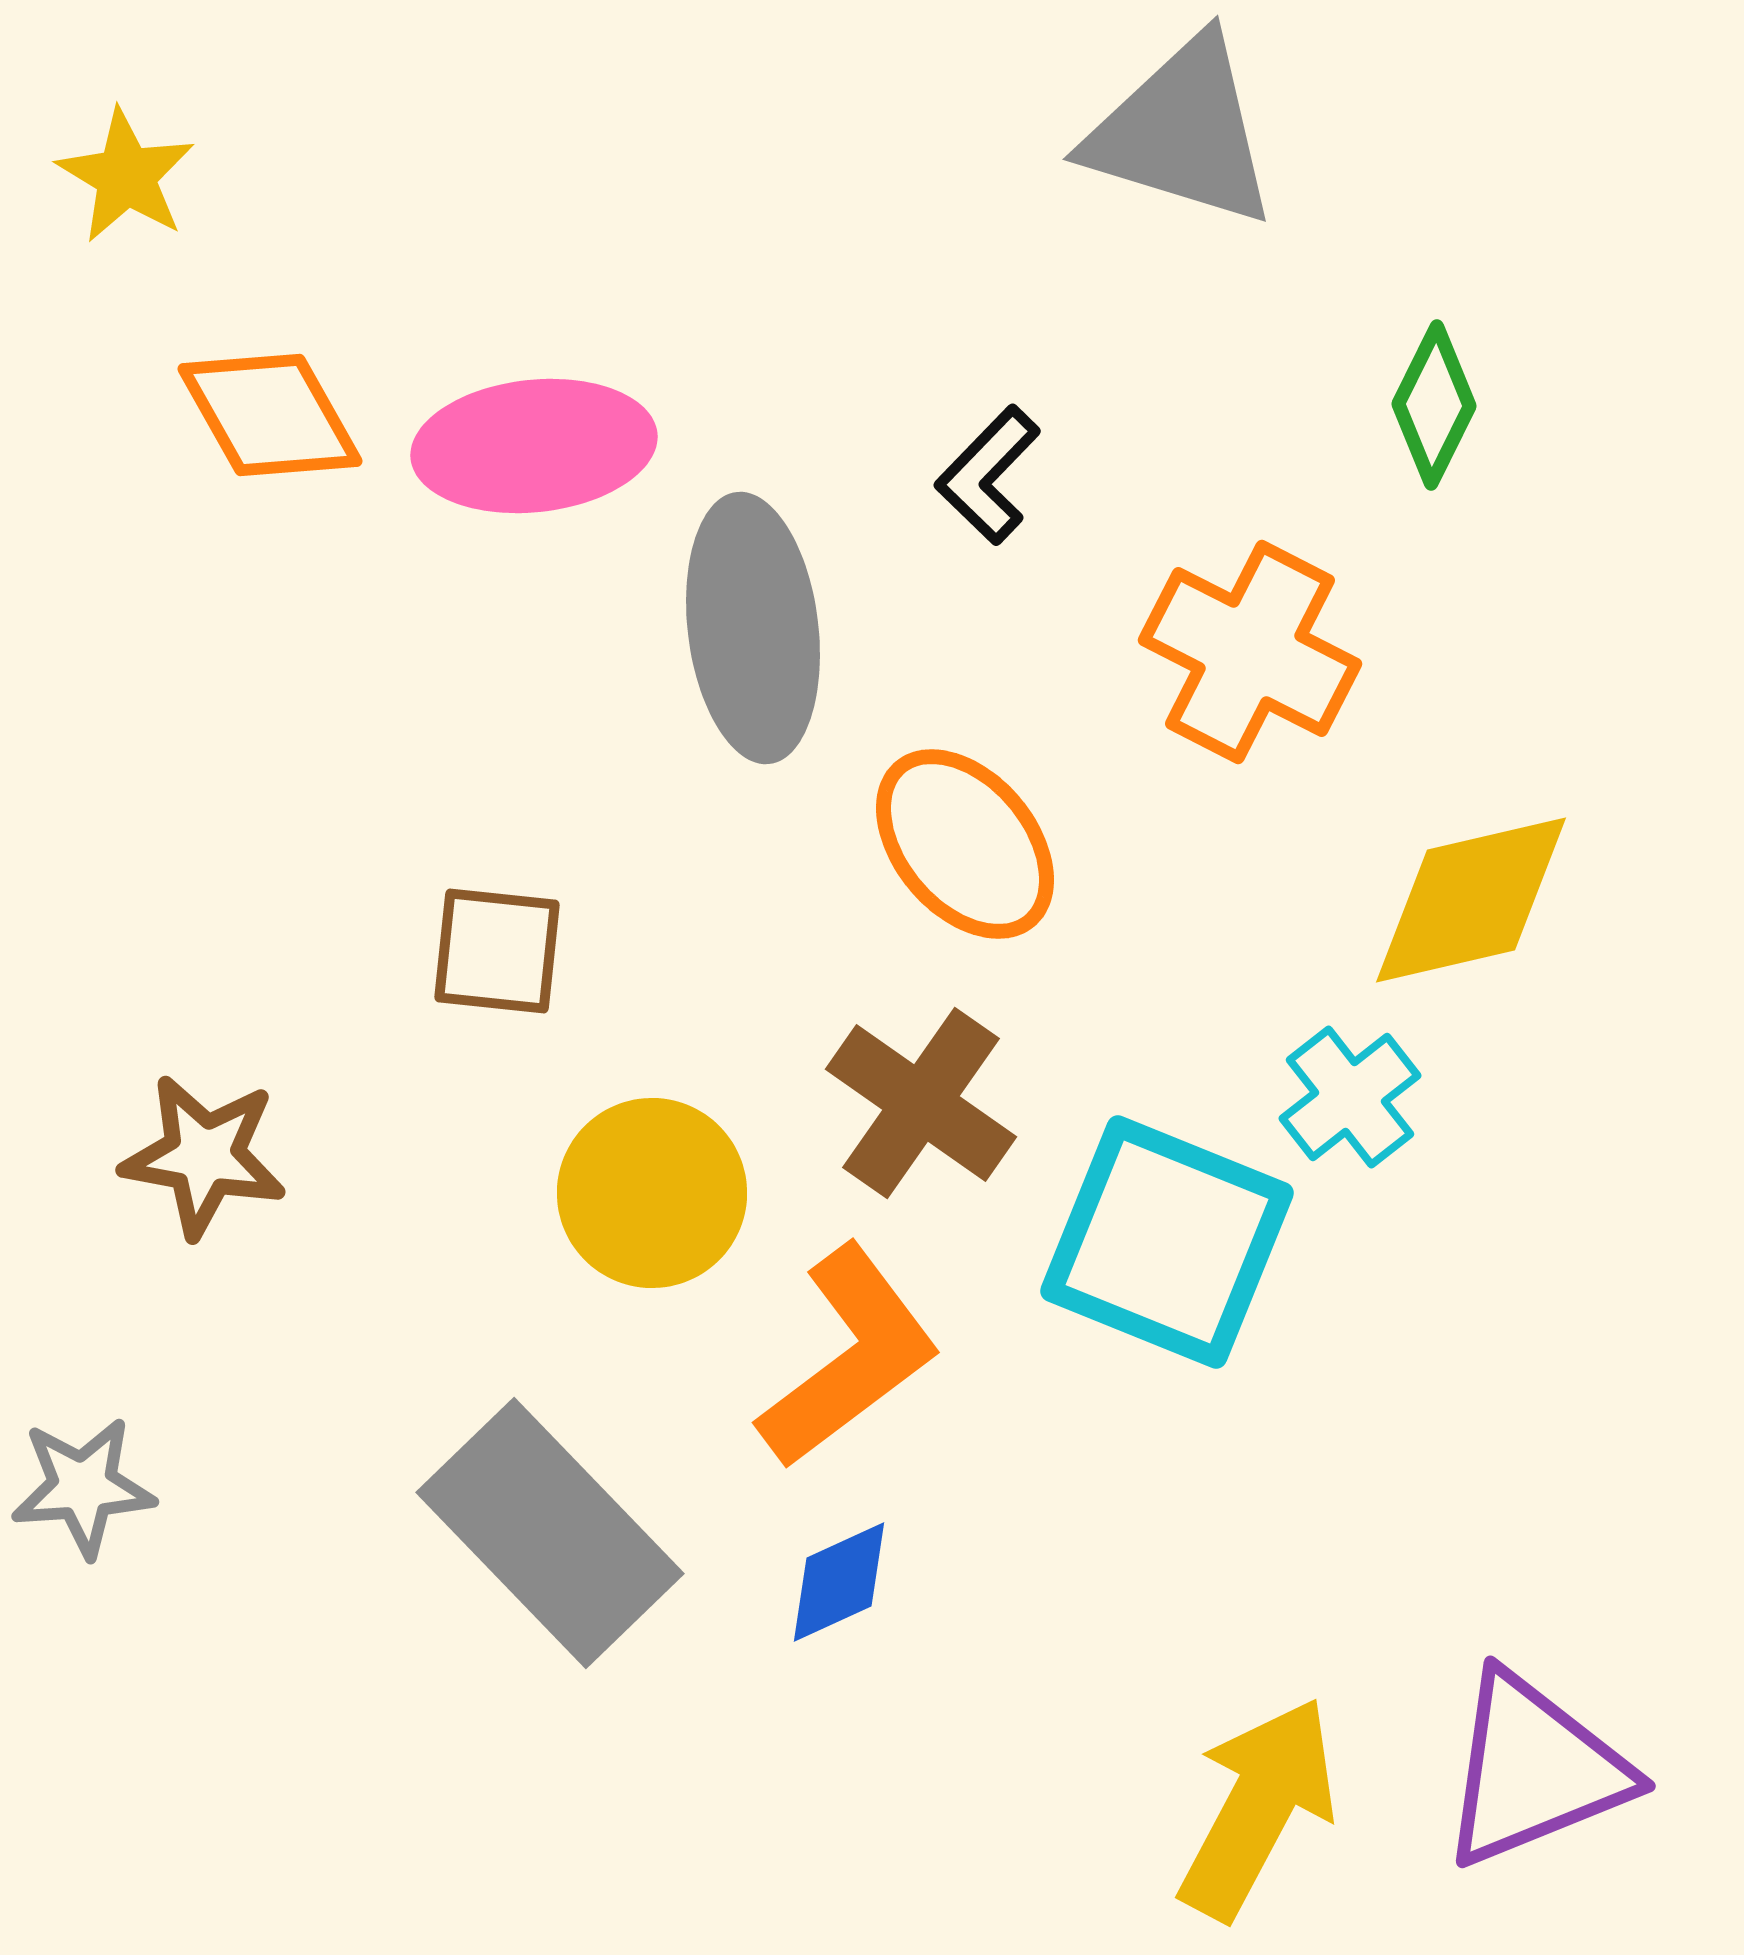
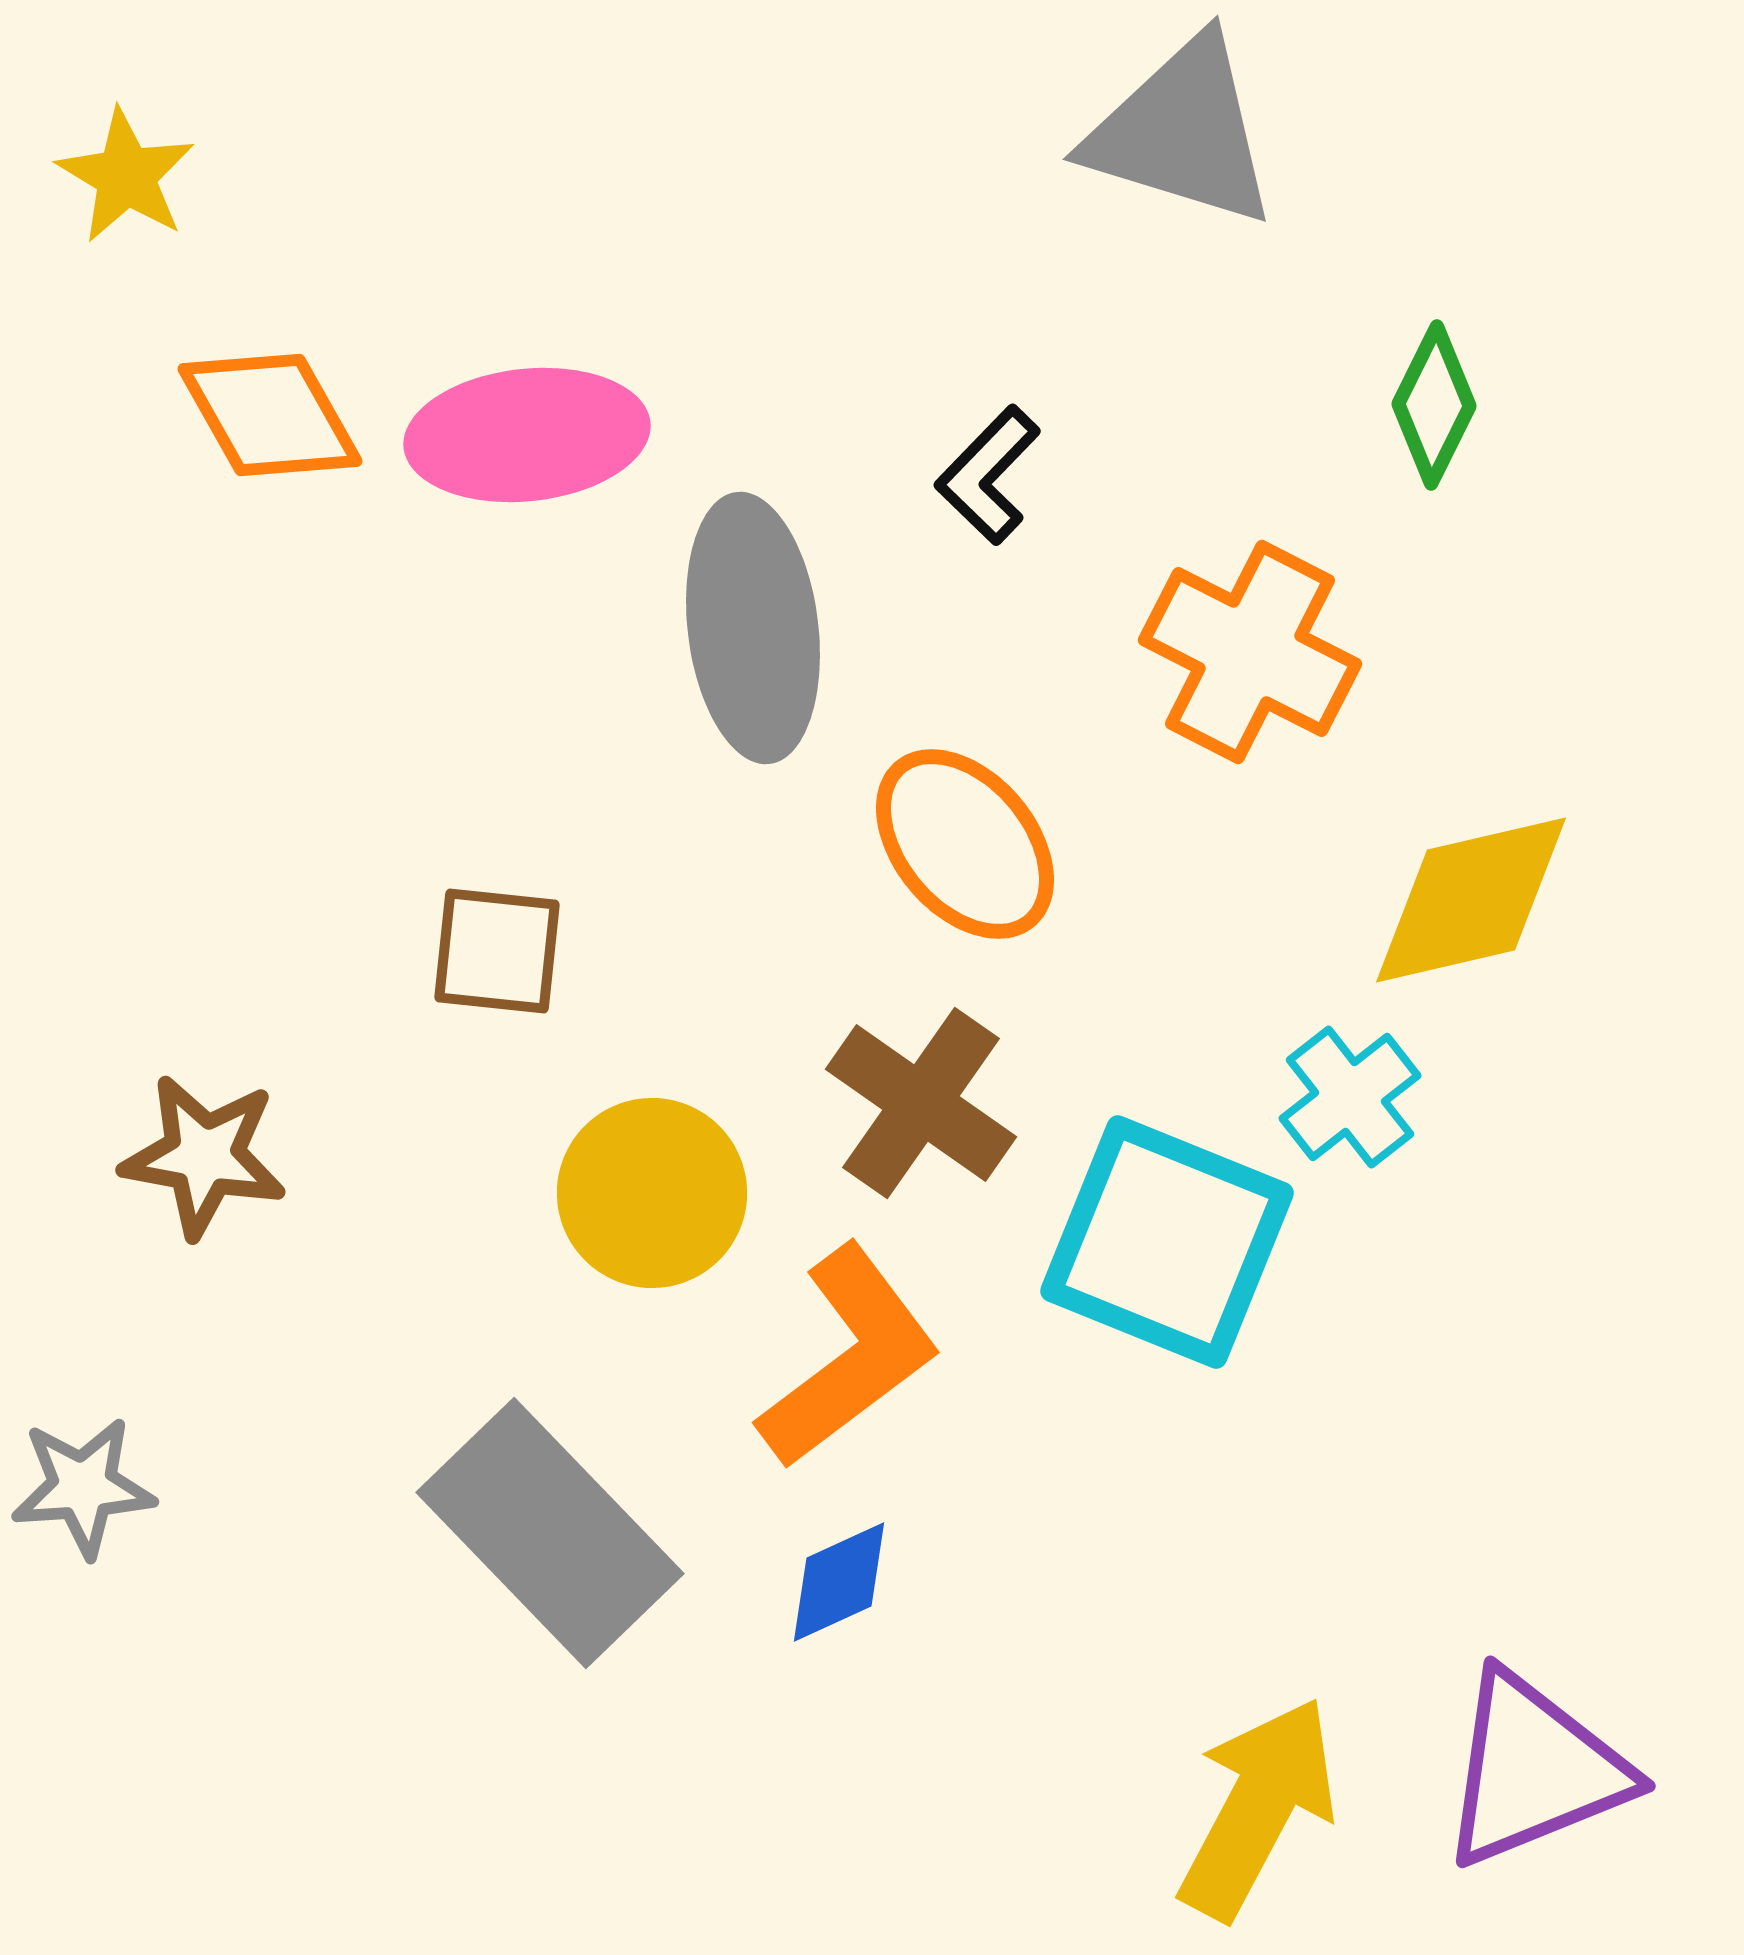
pink ellipse: moved 7 px left, 11 px up
